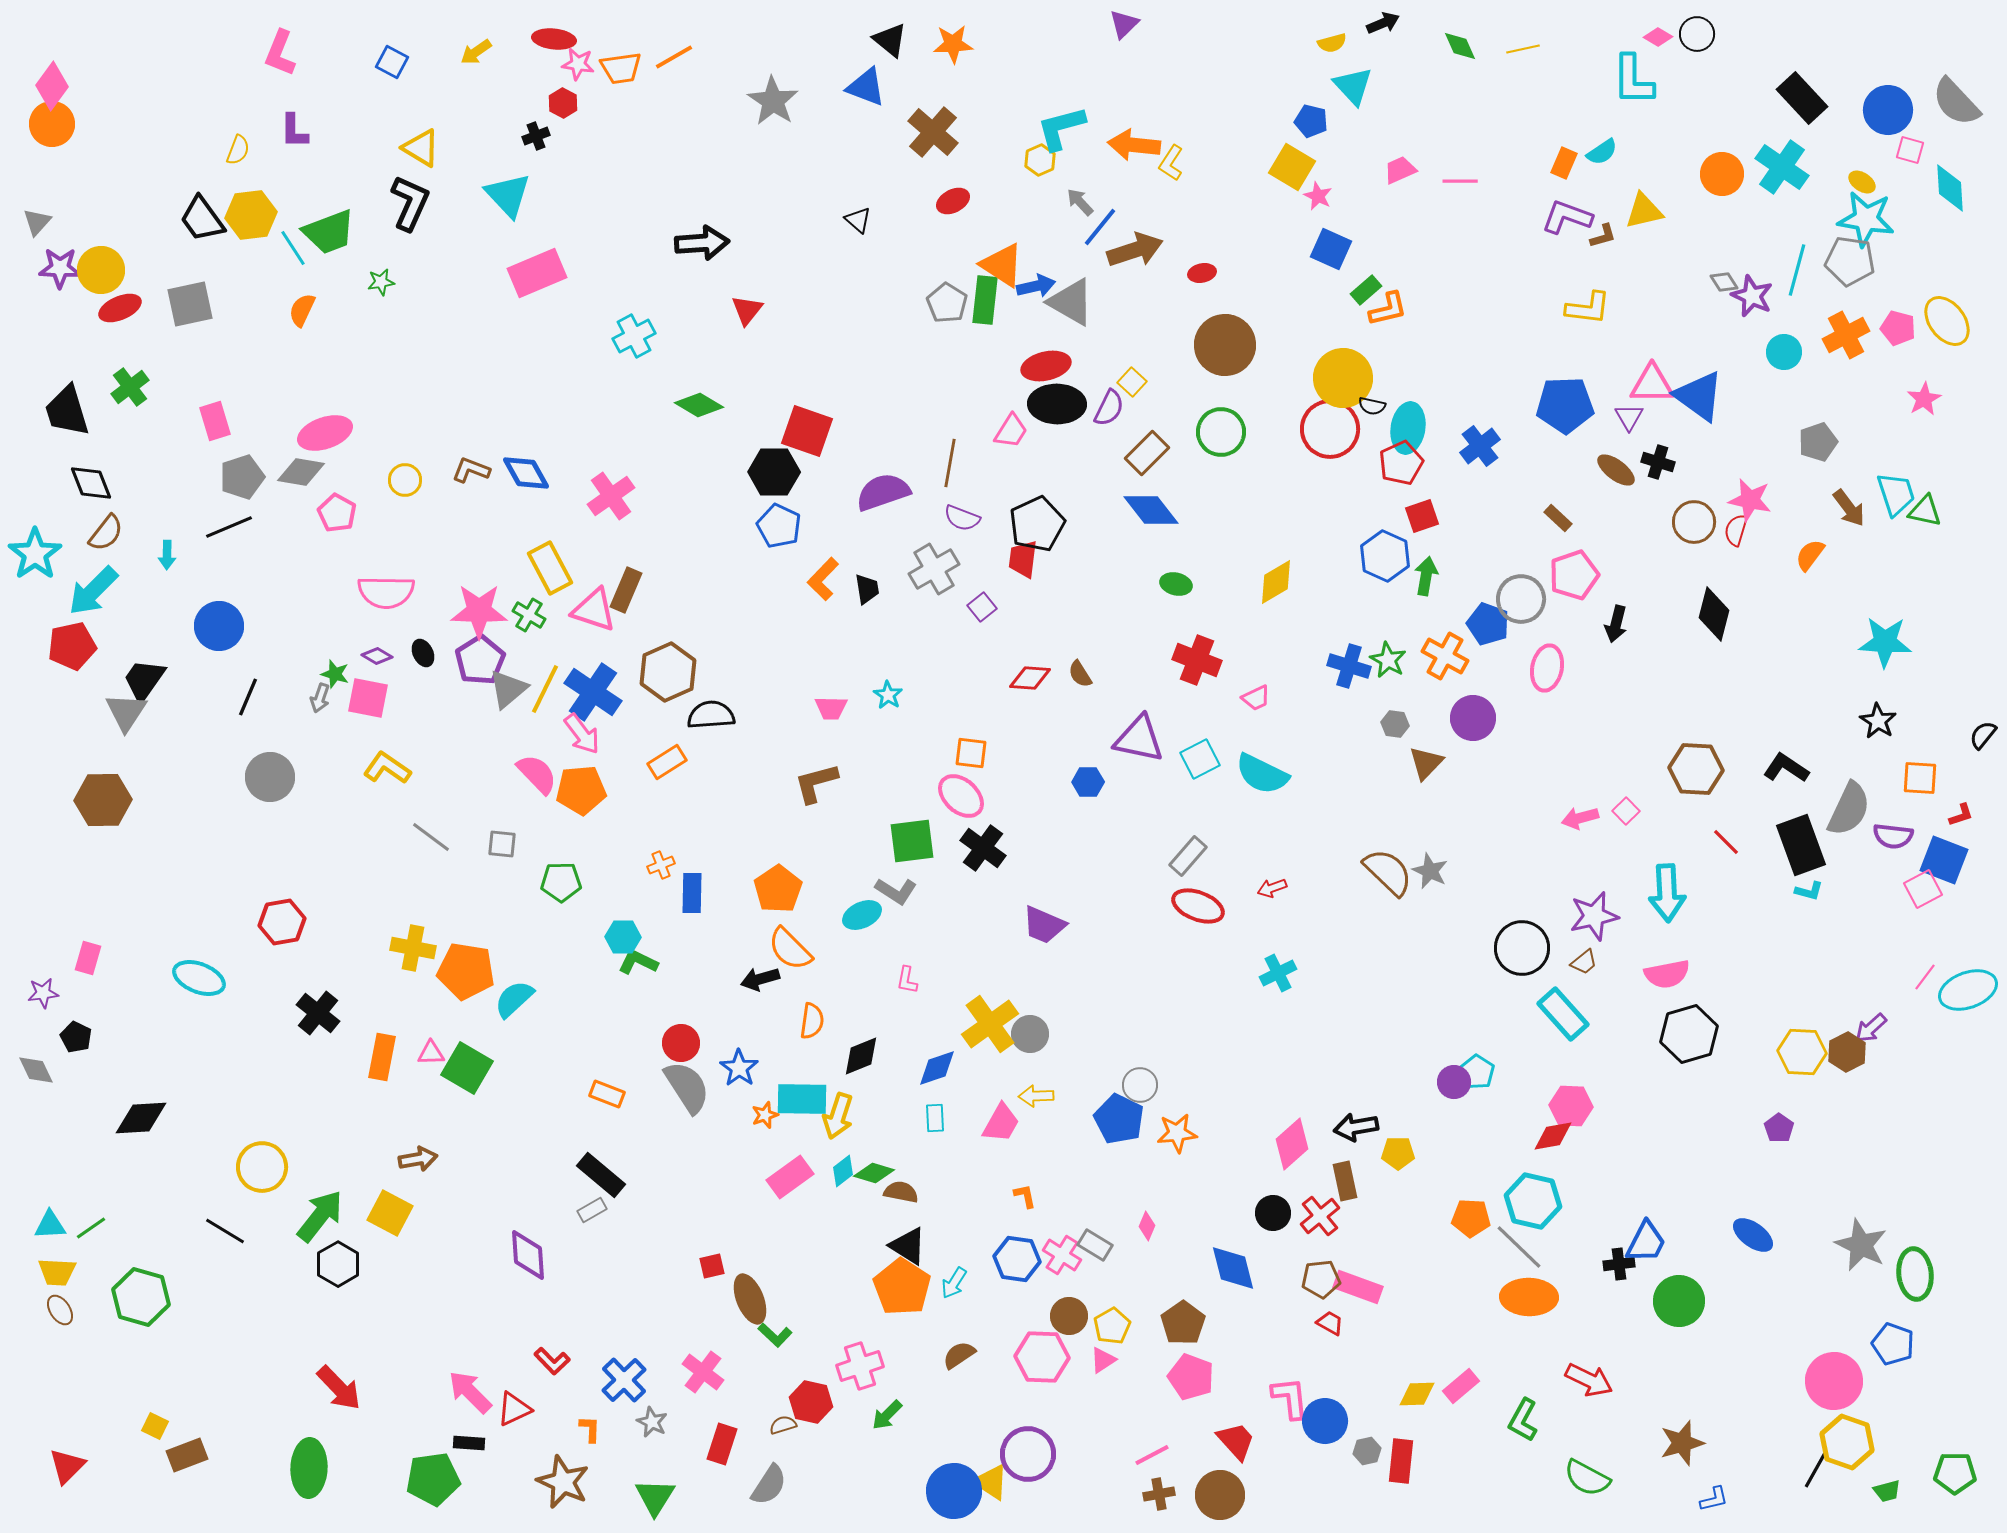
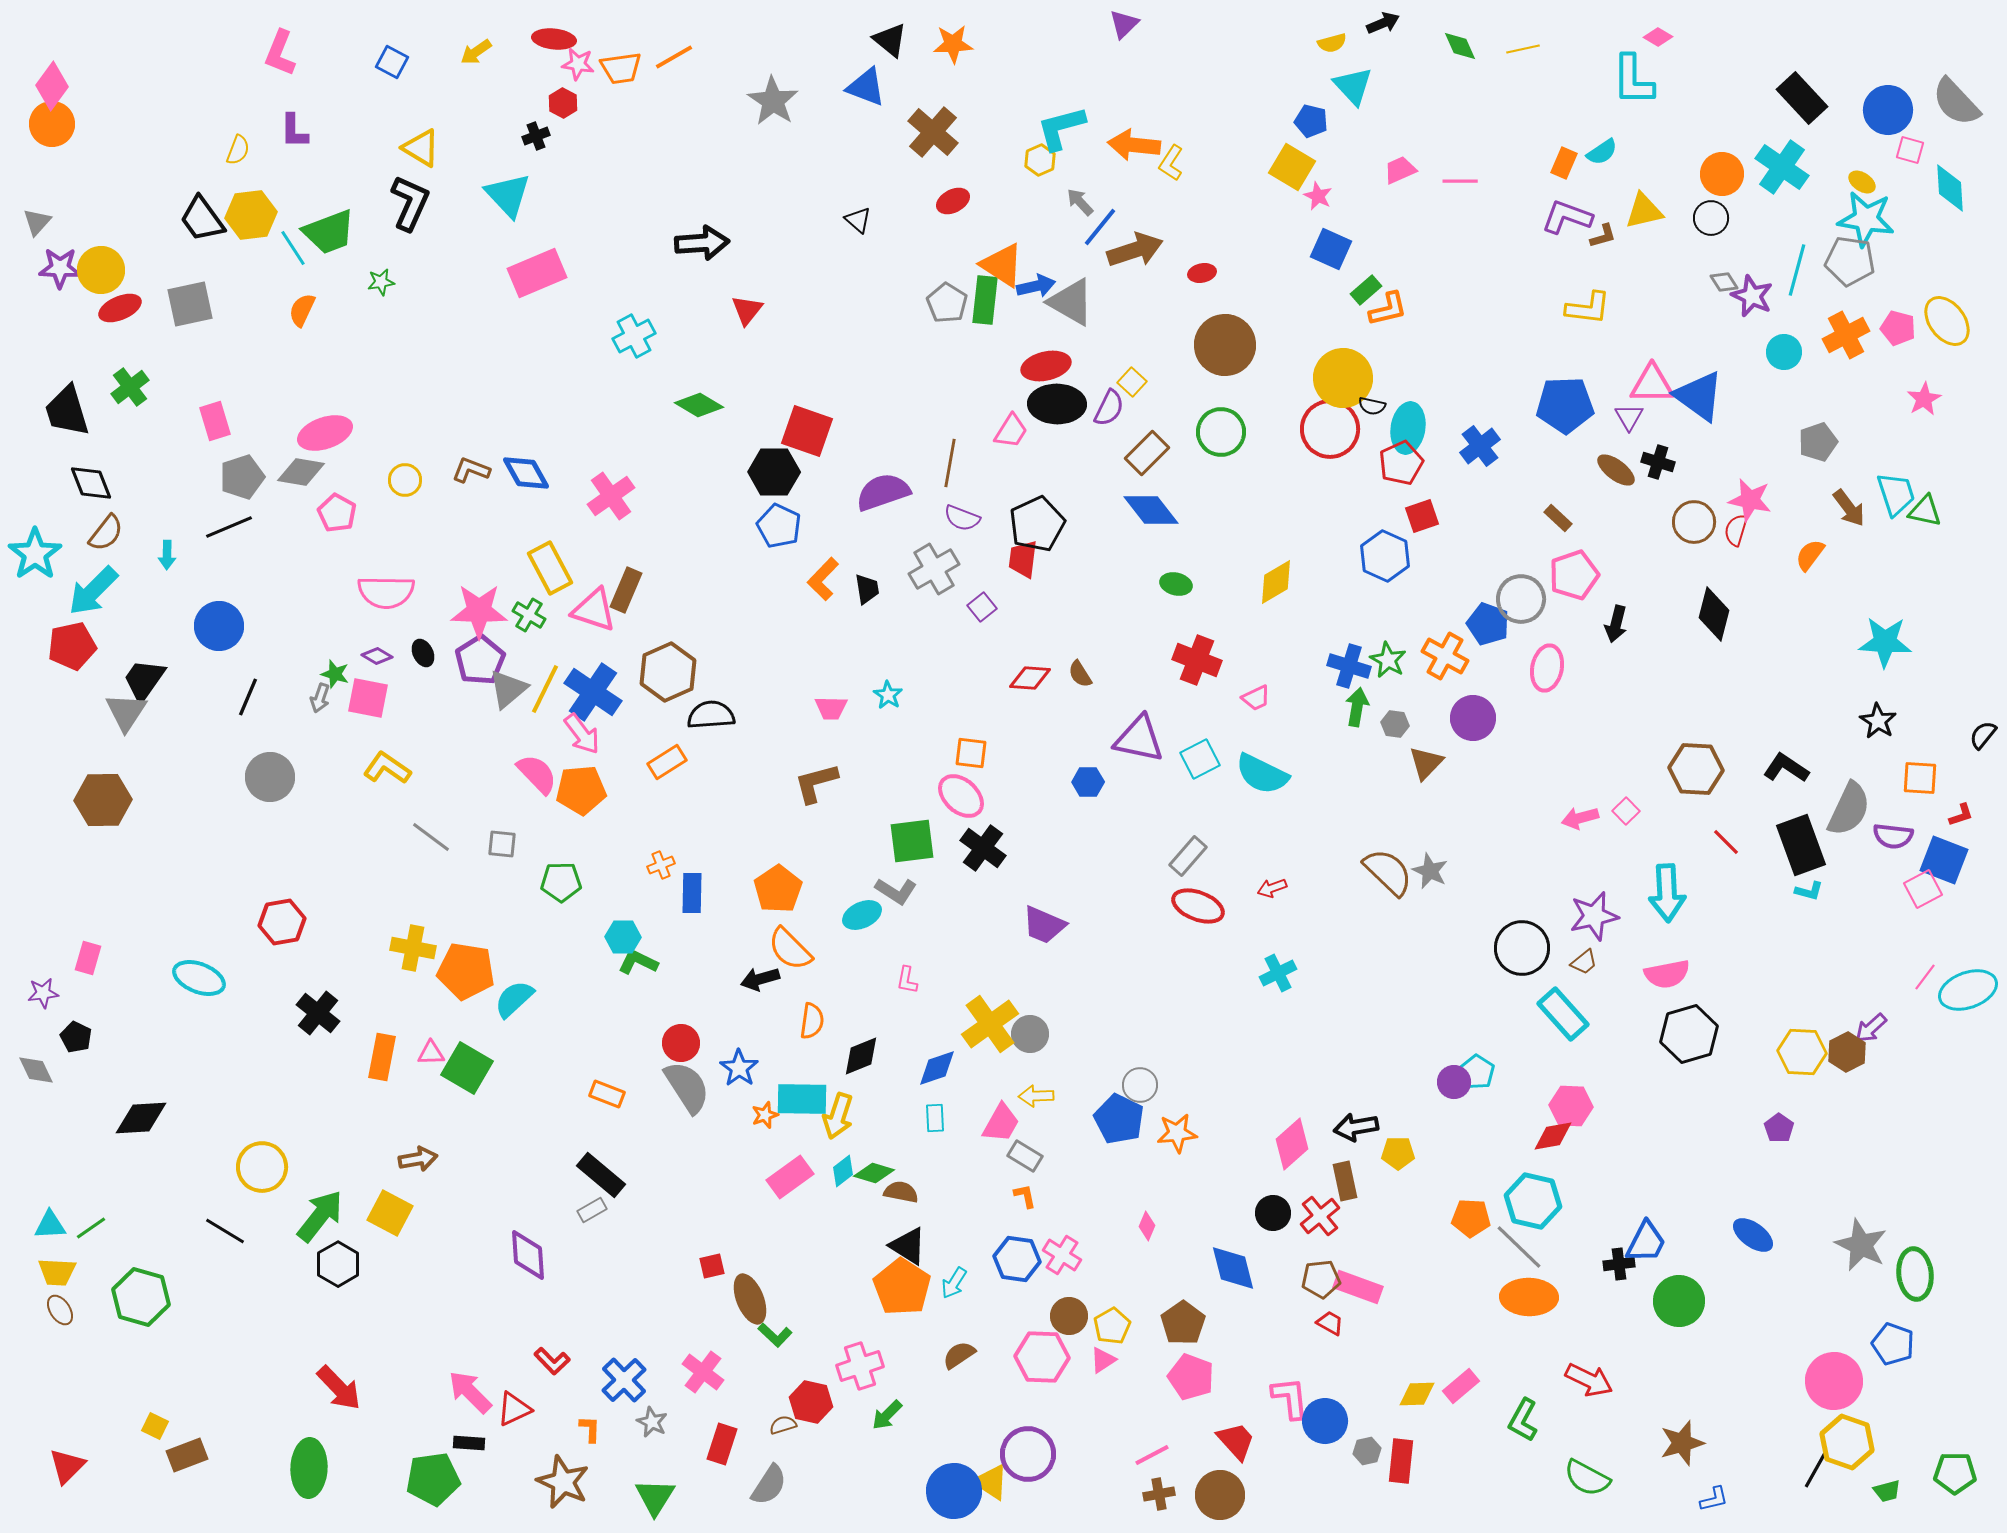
black circle at (1697, 34): moved 14 px right, 184 px down
green arrow at (1426, 576): moved 69 px left, 131 px down
gray rectangle at (1095, 1245): moved 70 px left, 89 px up
